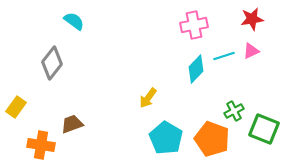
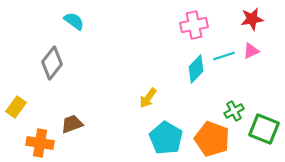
orange cross: moved 1 px left, 2 px up
